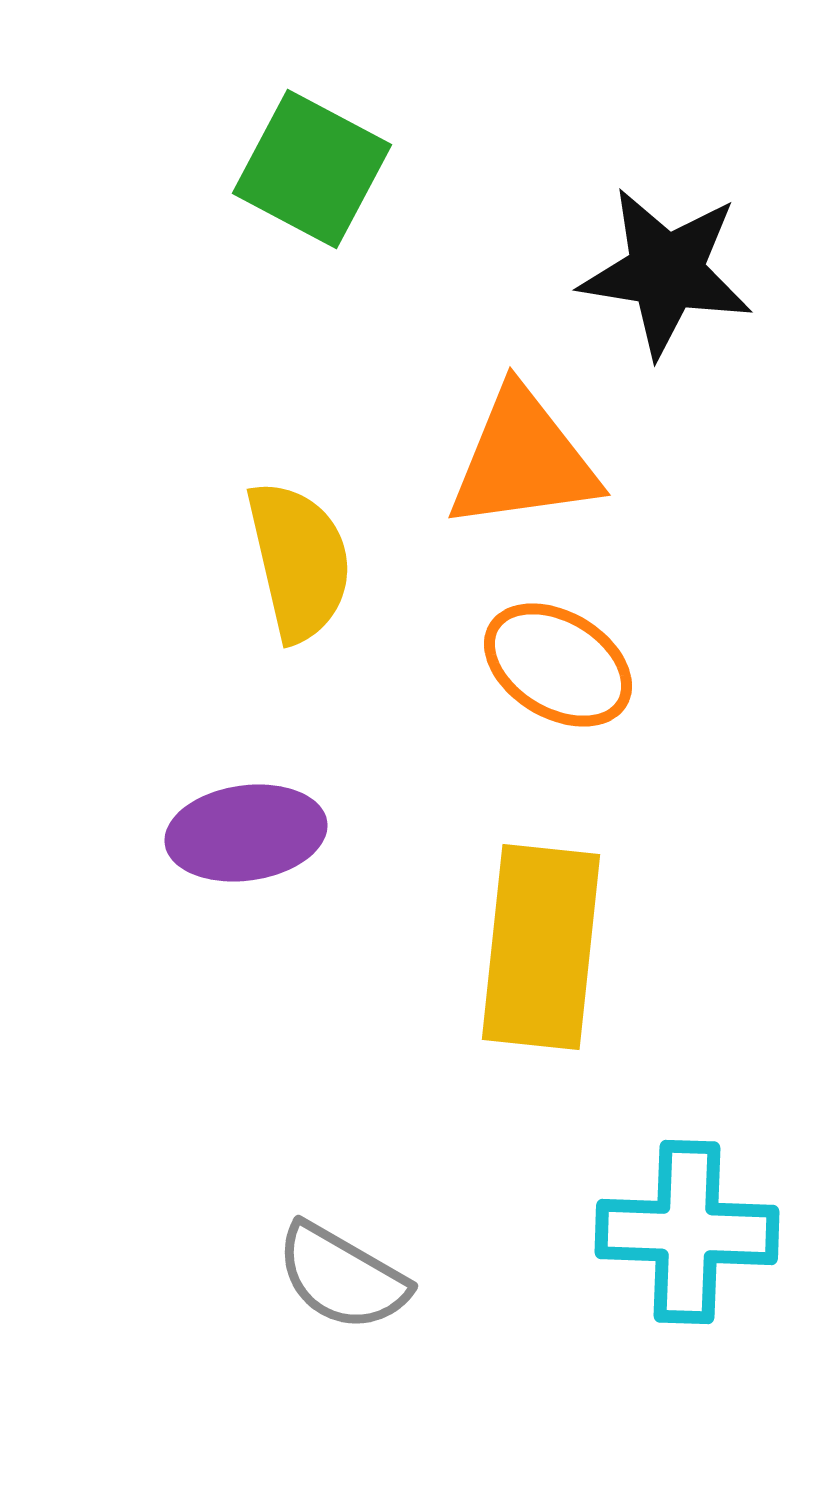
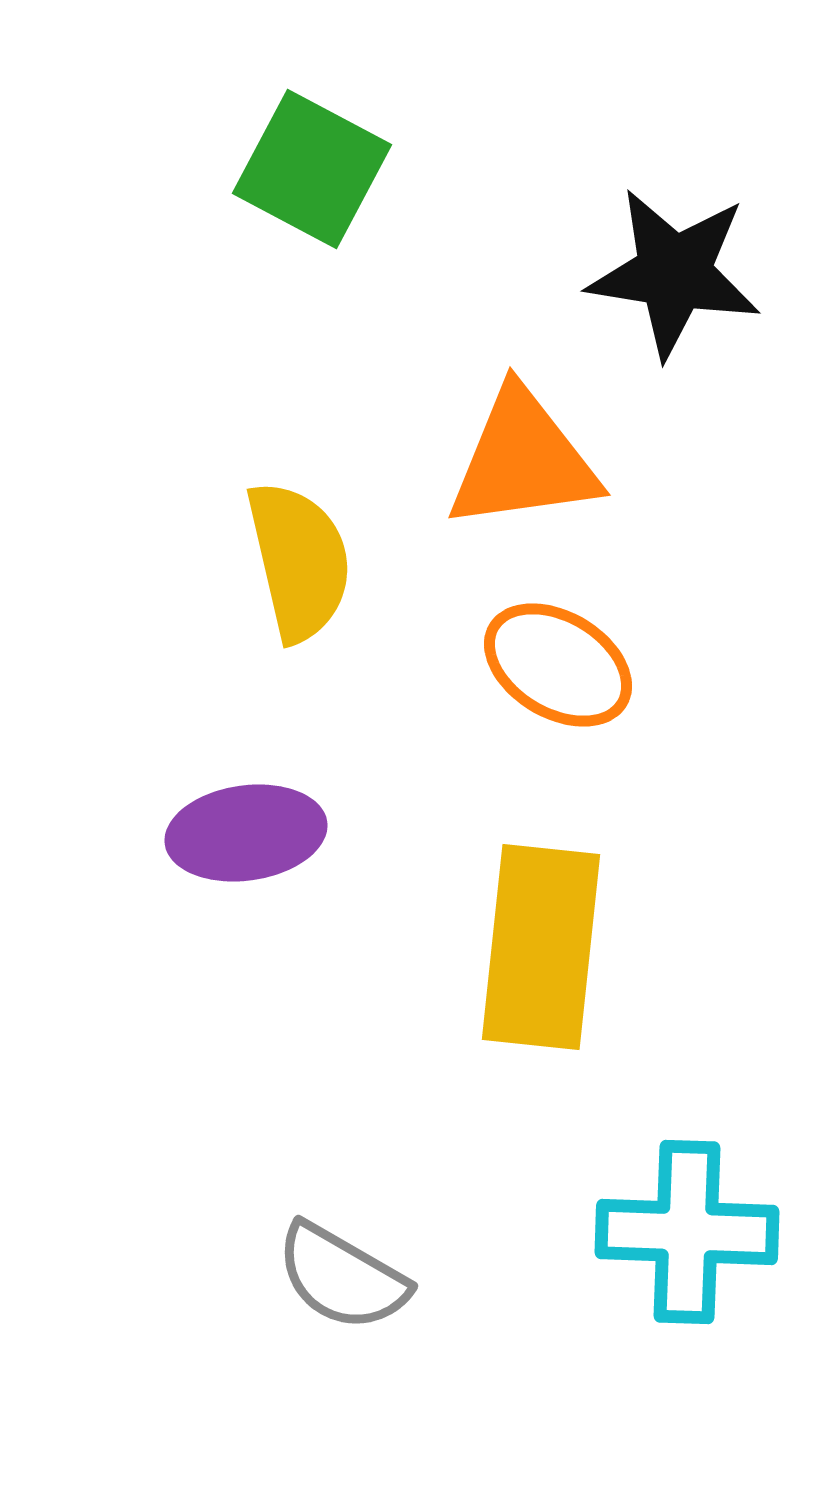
black star: moved 8 px right, 1 px down
